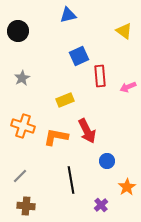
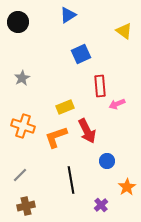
blue triangle: rotated 18 degrees counterclockwise
black circle: moved 9 px up
blue square: moved 2 px right, 2 px up
red rectangle: moved 10 px down
pink arrow: moved 11 px left, 17 px down
yellow rectangle: moved 7 px down
orange L-shape: rotated 30 degrees counterclockwise
gray line: moved 1 px up
brown cross: rotated 18 degrees counterclockwise
